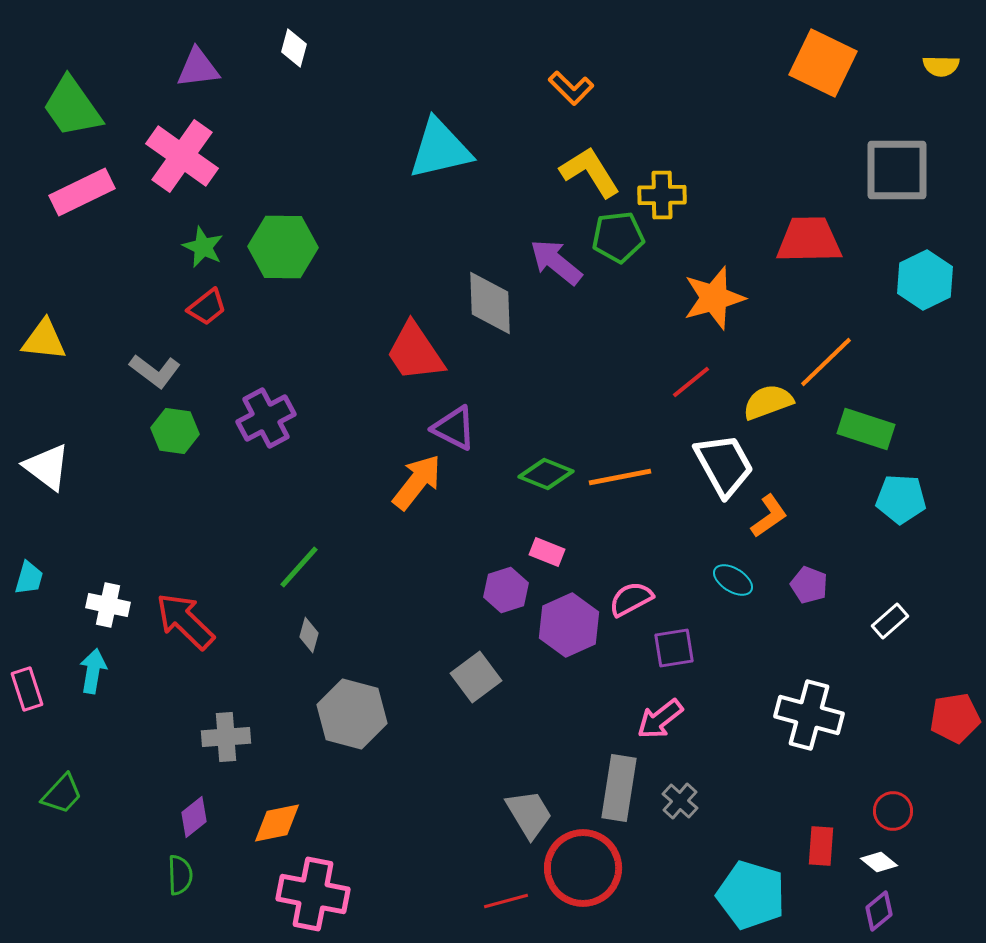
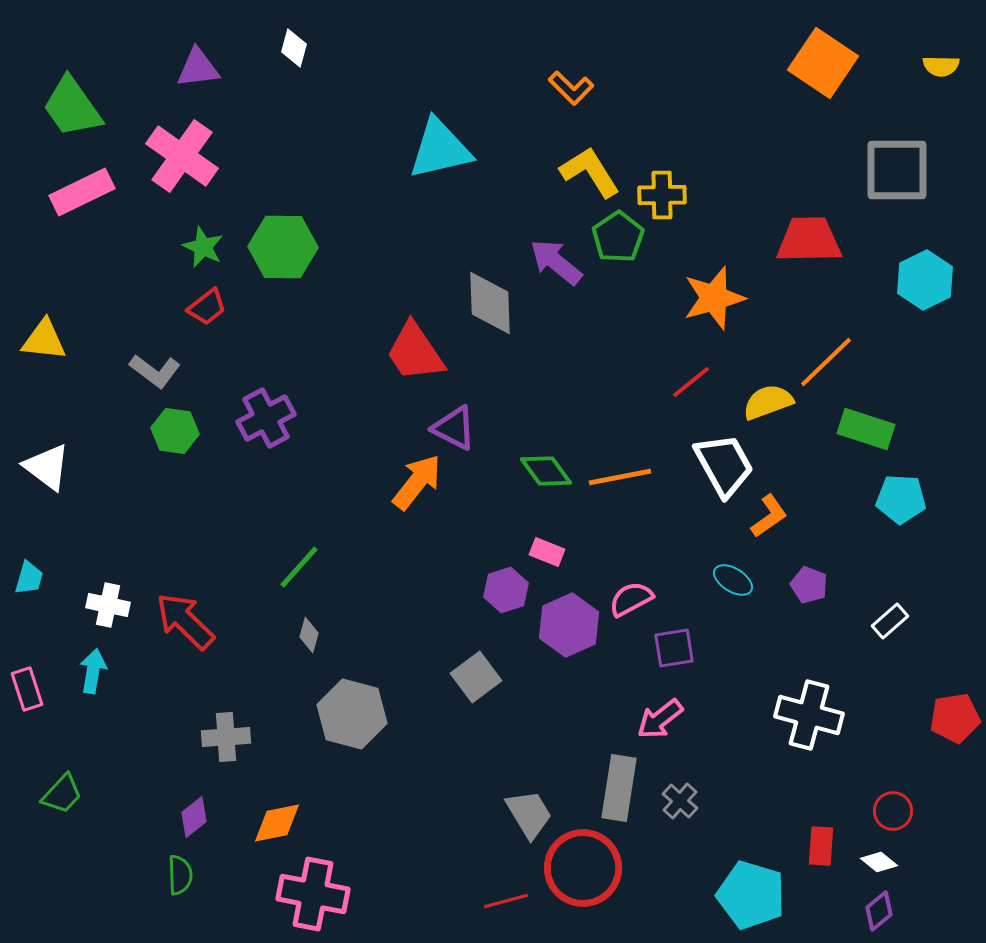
orange square at (823, 63): rotated 8 degrees clockwise
green pentagon at (618, 237): rotated 27 degrees counterclockwise
green diamond at (546, 474): moved 3 px up; rotated 32 degrees clockwise
